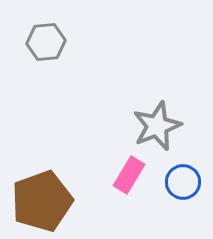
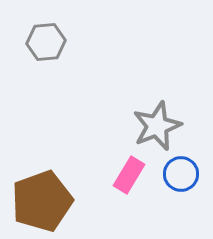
blue circle: moved 2 px left, 8 px up
